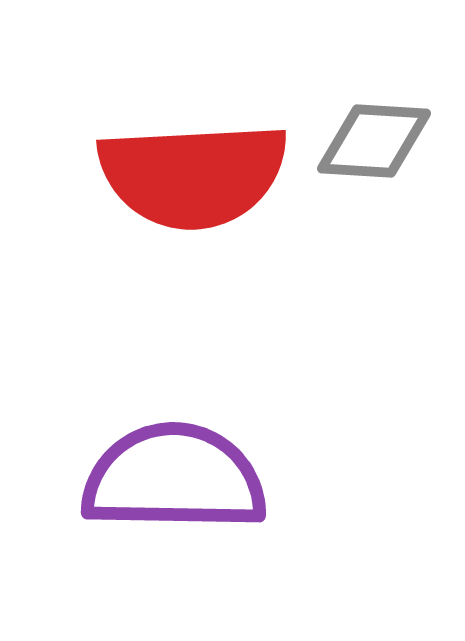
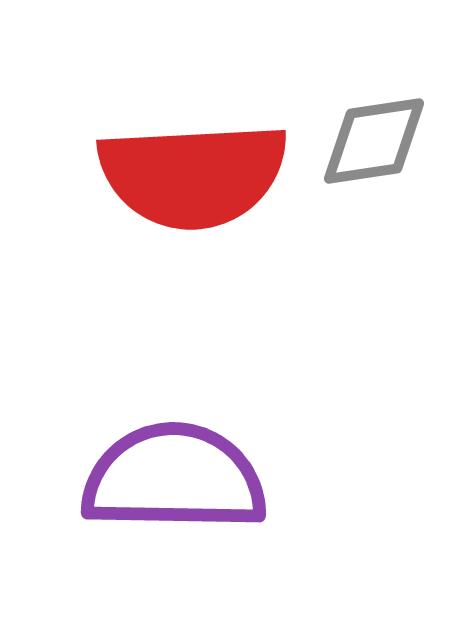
gray diamond: rotated 12 degrees counterclockwise
